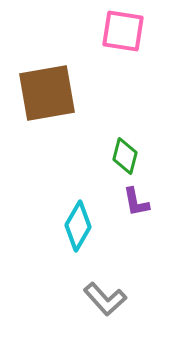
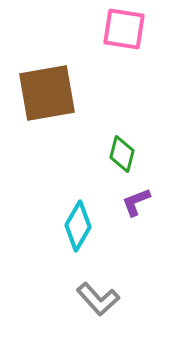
pink square: moved 1 px right, 2 px up
green diamond: moved 3 px left, 2 px up
purple L-shape: rotated 80 degrees clockwise
gray L-shape: moved 7 px left
